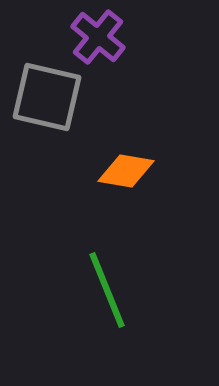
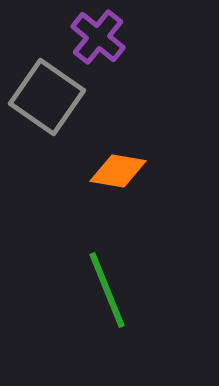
gray square: rotated 22 degrees clockwise
orange diamond: moved 8 px left
